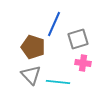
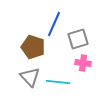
gray triangle: moved 1 px left, 2 px down
